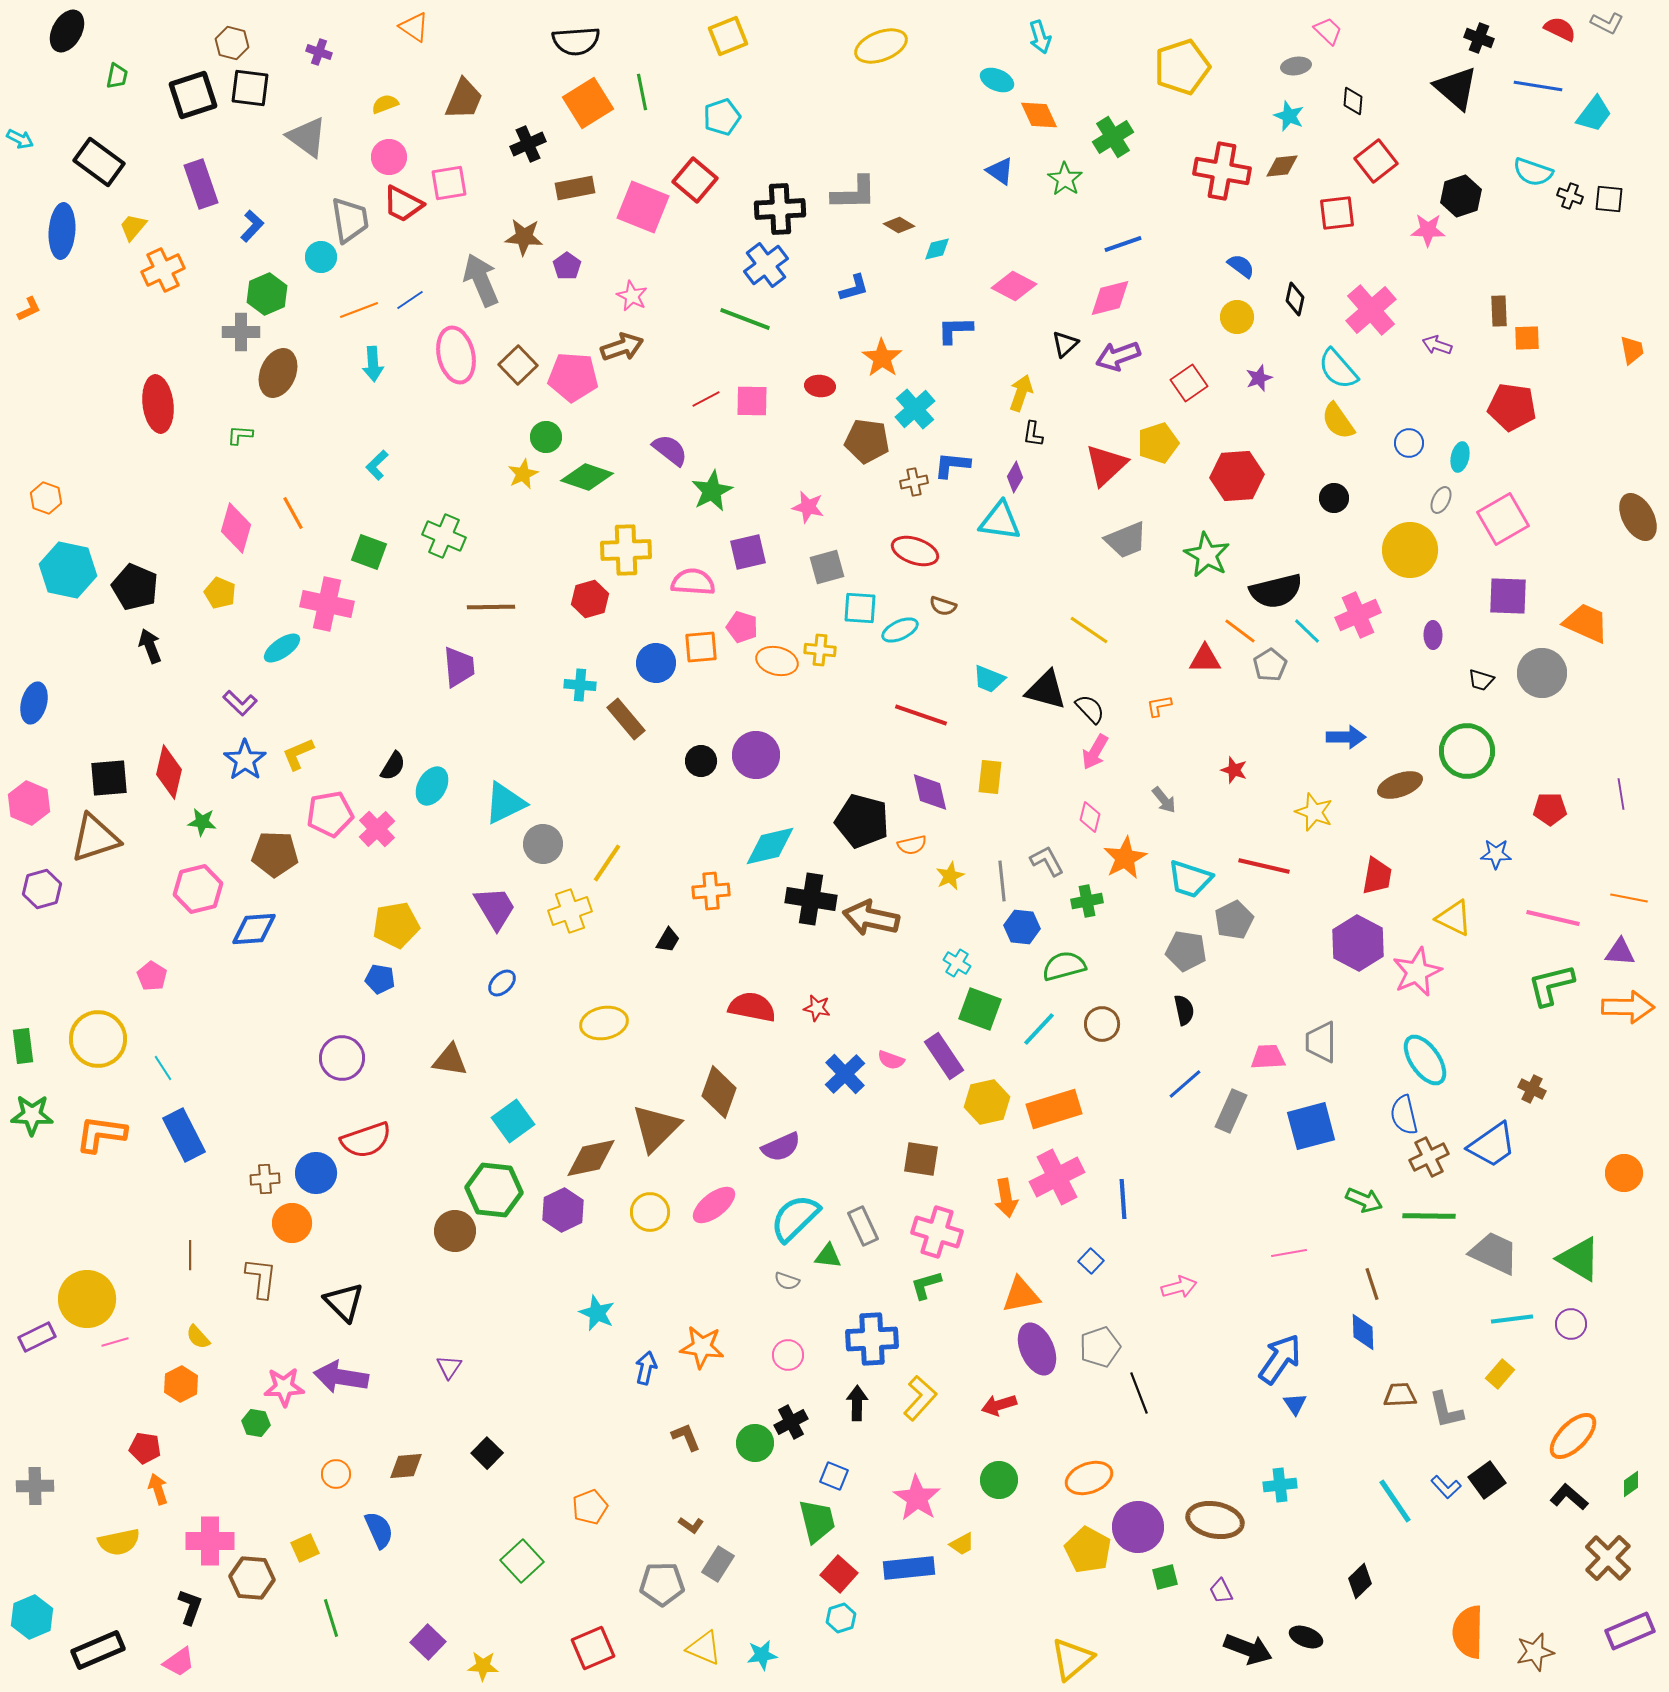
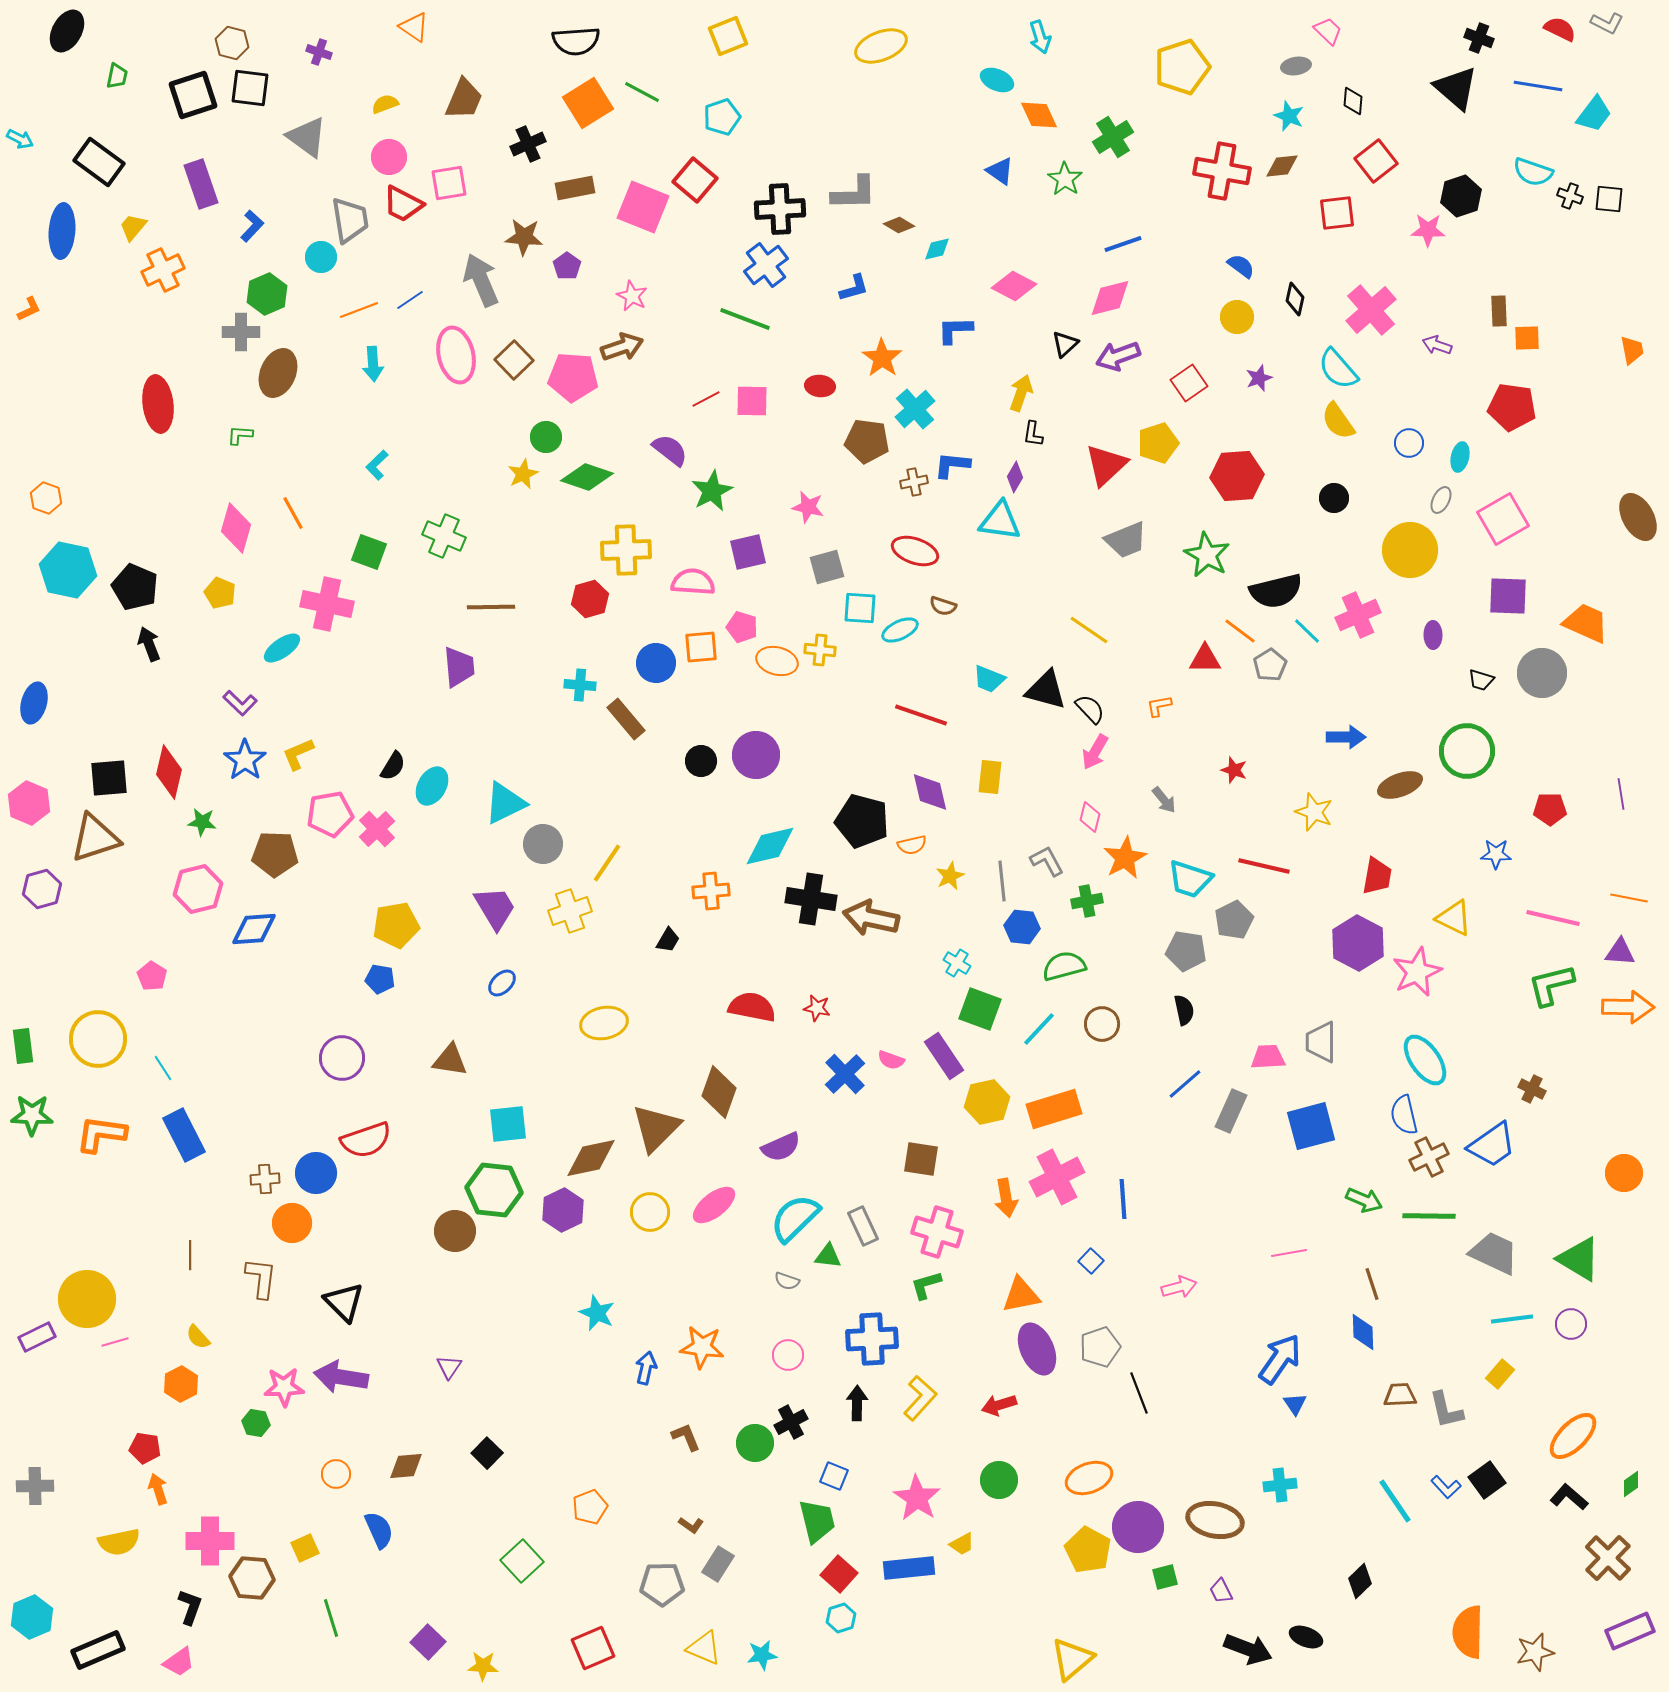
green line at (642, 92): rotated 51 degrees counterclockwise
brown square at (518, 365): moved 4 px left, 5 px up
black arrow at (150, 646): moved 1 px left, 2 px up
cyan square at (513, 1121): moved 5 px left, 3 px down; rotated 30 degrees clockwise
